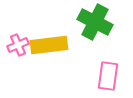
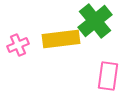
green cross: moved 1 px up; rotated 24 degrees clockwise
yellow rectangle: moved 12 px right, 6 px up
